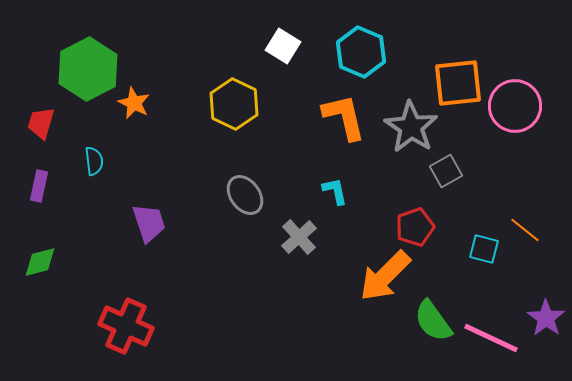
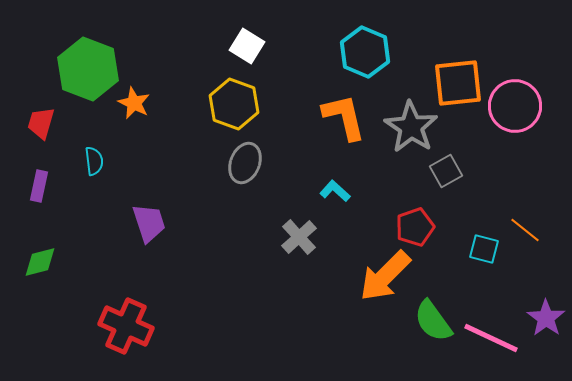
white square: moved 36 px left
cyan hexagon: moved 4 px right
green hexagon: rotated 12 degrees counterclockwise
yellow hexagon: rotated 6 degrees counterclockwise
cyan L-shape: rotated 36 degrees counterclockwise
gray ellipse: moved 32 px up; rotated 57 degrees clockwise
